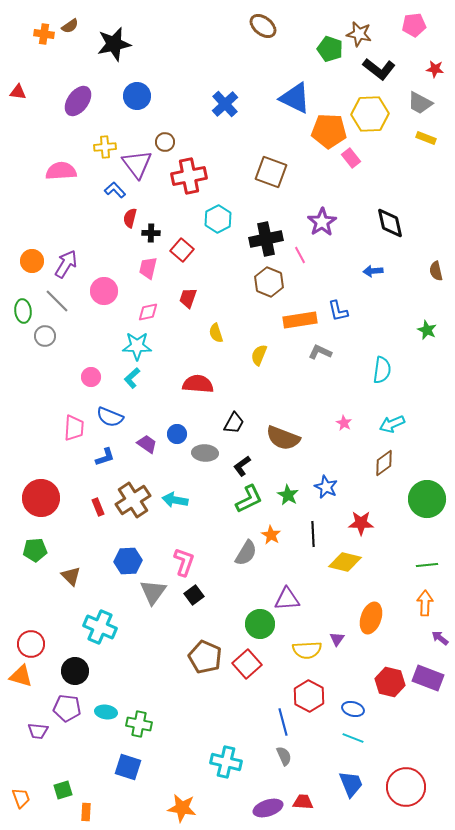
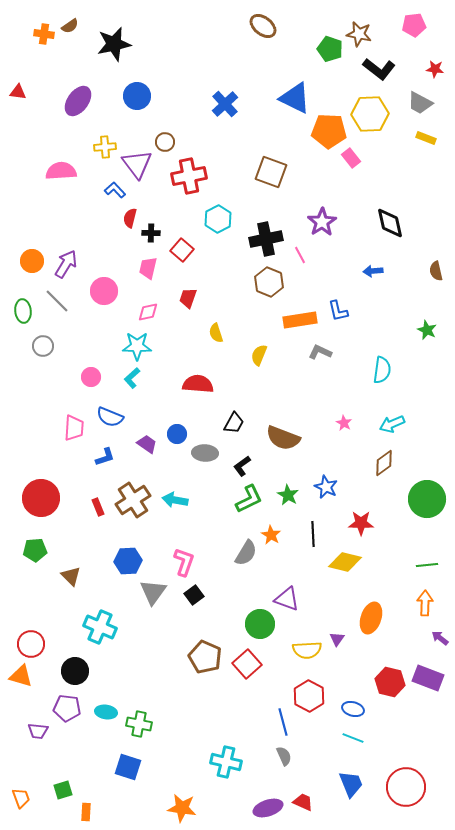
gray circle at (45, 336): moved 2 px left, 10 px down
purple triangle at (287, 599): rotated 24 degrees clockwise
red trapezoid at (303, 802): rotated 20 degrees clockwise
